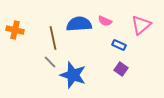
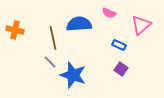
pink semicircle: moved 4 px right, 8 px up
